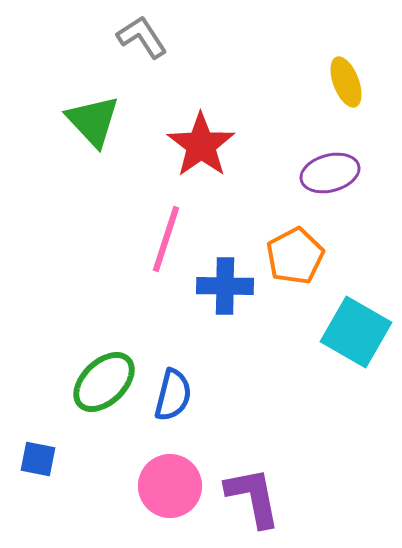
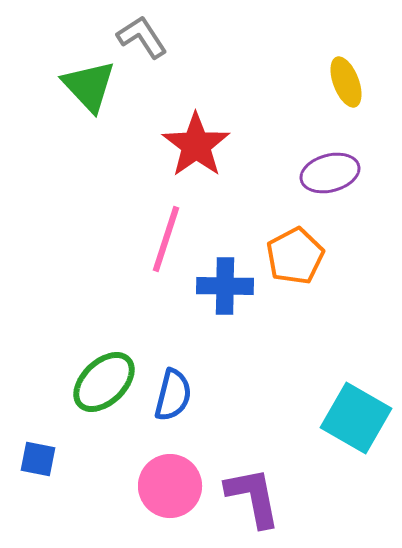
green triangle: moved 4 px left, 35 px up
red star: moved 5 px left
cyan square: moved 86 px down
